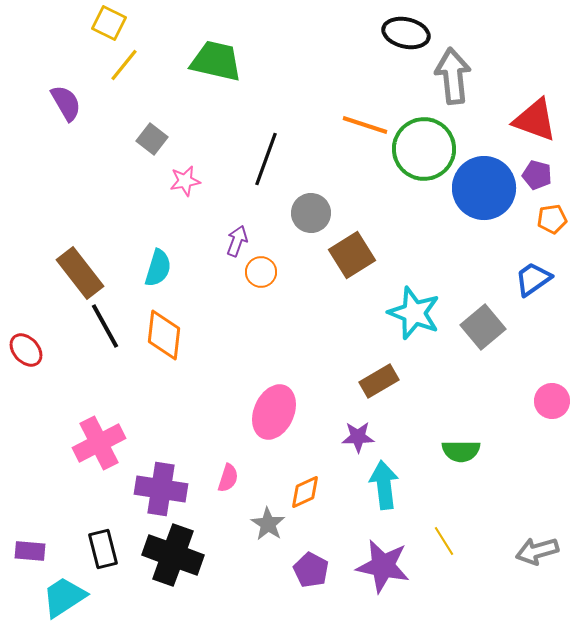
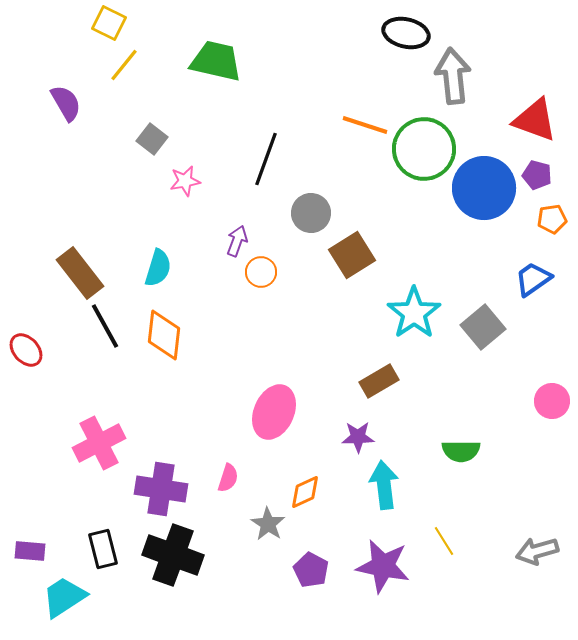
cyan star at (414, 313): rotated 16 degrees clockwise
